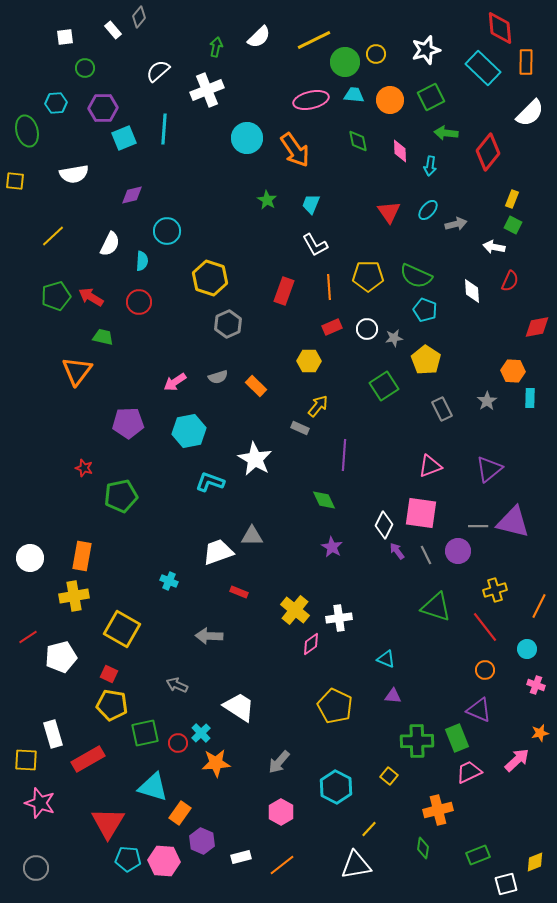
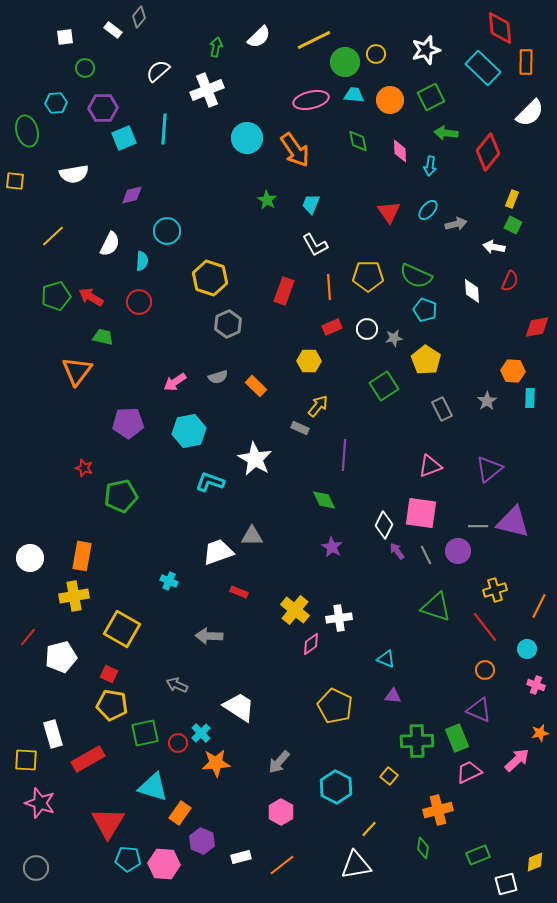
white rectangle at (113, 30): rotated 12 degrees counterclockwise
red line at (28, 637): rotated 18 degrees counterclockwise
pink hexagon at (164, 861): moved 3 px down
